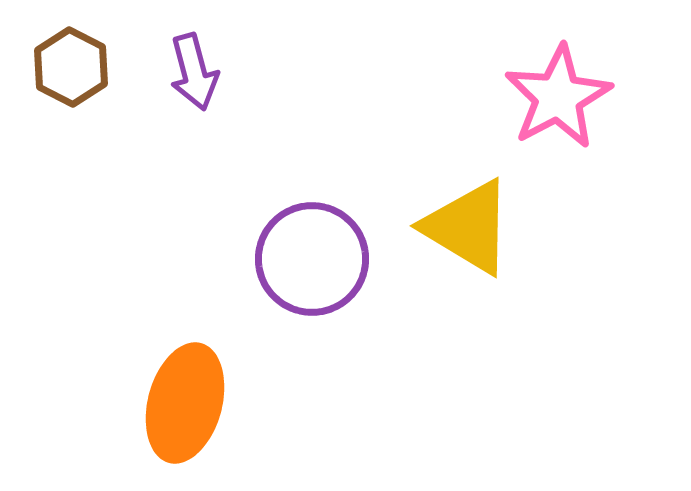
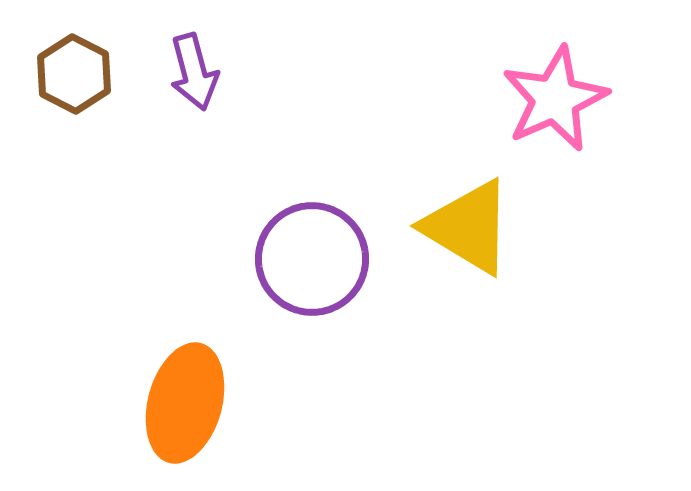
brown hexagon: moved 3 px right, 7 px down
pink star: moved 3 px left, 2 px down; rotated 4 degrees clockwise
